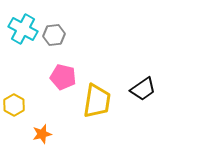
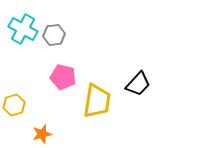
black trapezoid: moved 5 px left, 5 px up; rotated 12 degrees counterclockwise
yellow hexagon: rotated 15 degrees clockwise
